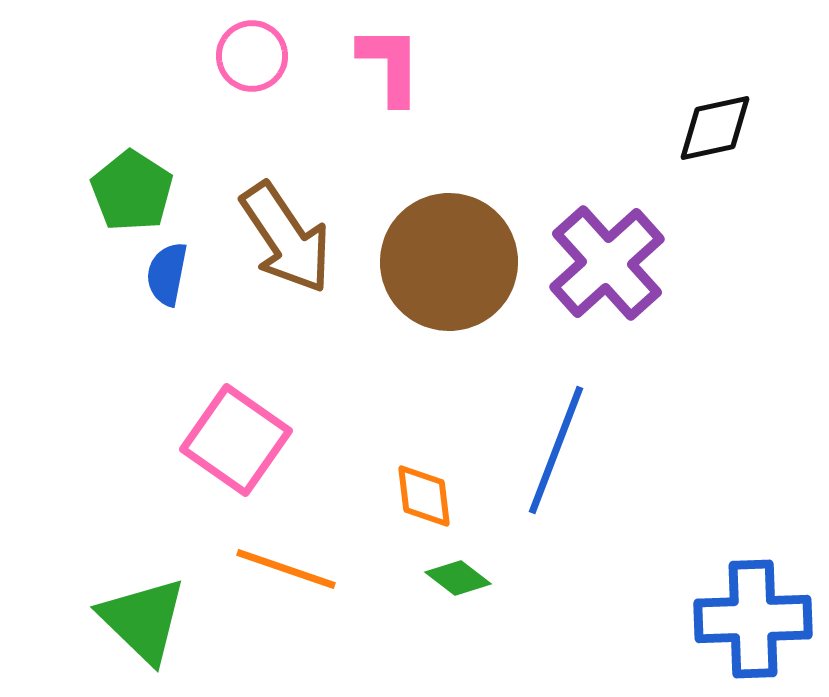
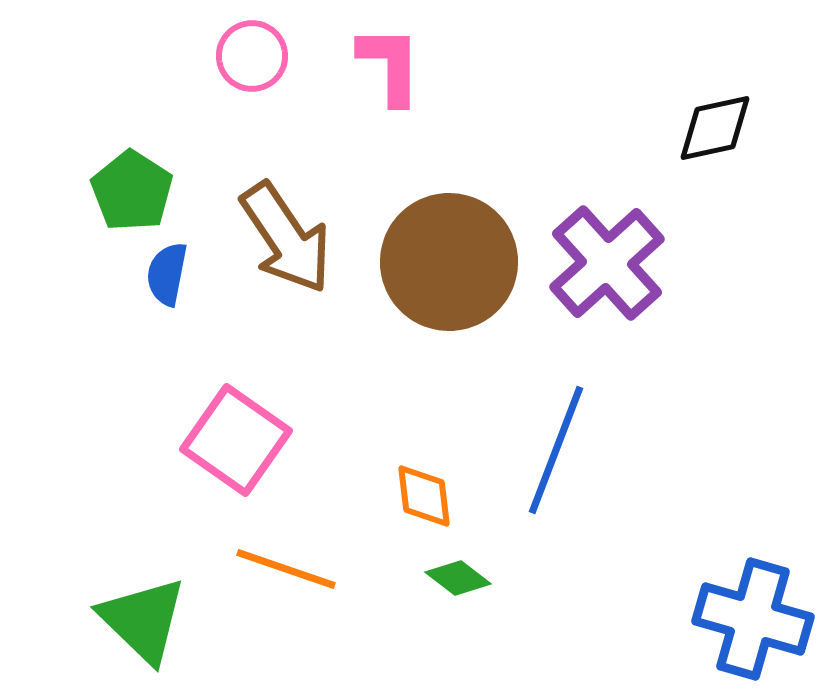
blue cross: rotated 18 degrees clockwise
